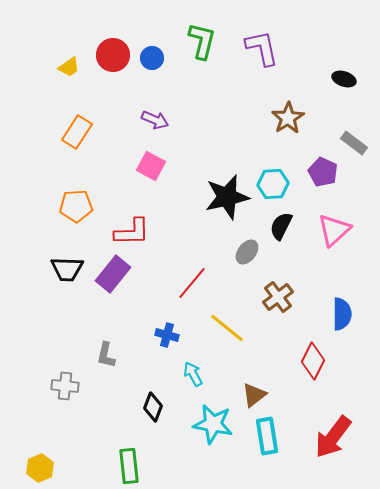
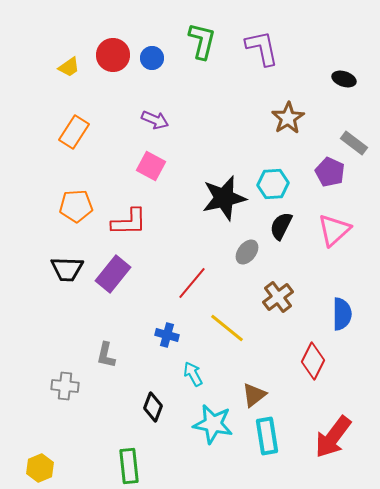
orange rectangle: moved 3 px left
purple pentagon: moved 7 px right
black star: moved 3 px left, 1 px down
red L-shape: moved 3 px left, 10 px up
